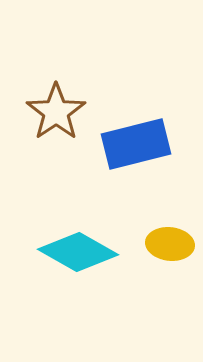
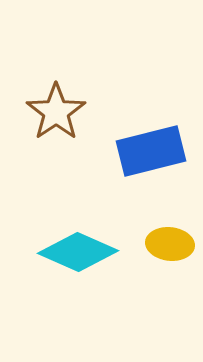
blue rectangle: moved 15 px right, 7 px down
cyan diamond: rotated 6 degrees counterclockwise
